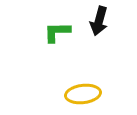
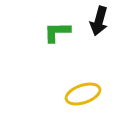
yellow ellipse: rotated 12 degrees counterclockwise
